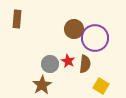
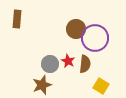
brown circle: moved 2 px right
brown star: rotated 12 degrees clockwise
